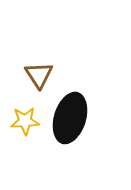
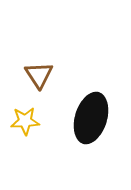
black ellipse: moved 21 px right
